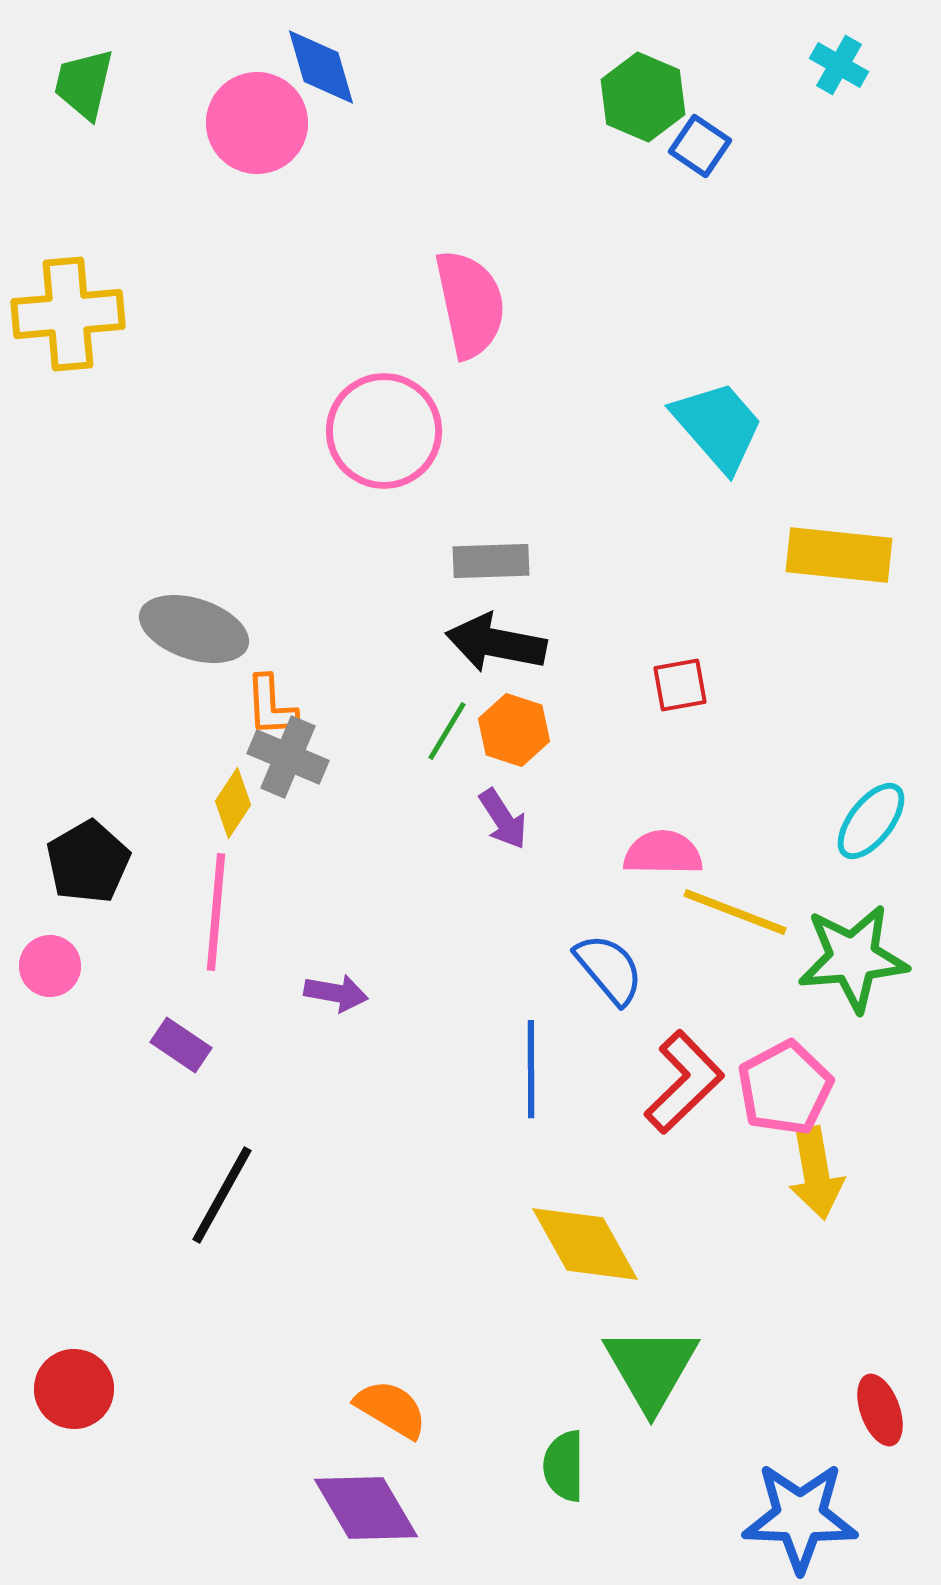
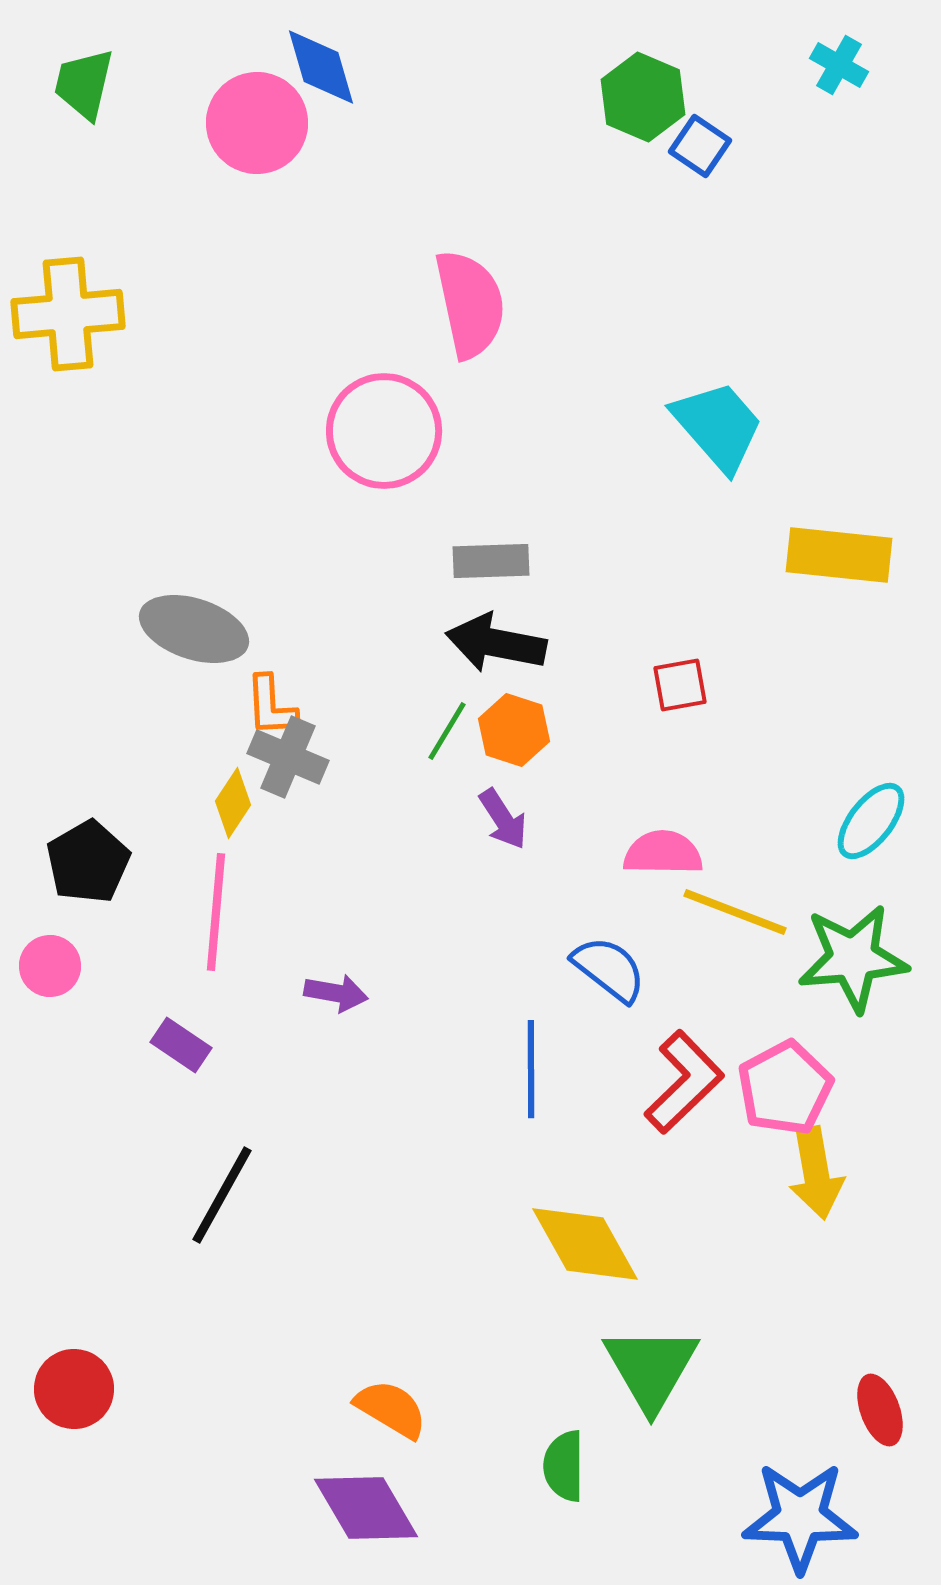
blue semicircle at (609, 969): rotated 12 degrees counterclockwise
